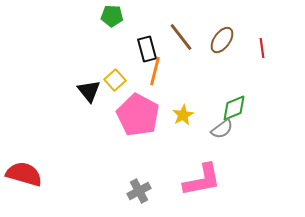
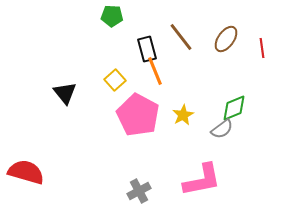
brown ellipse: moved 4 px right, 1 px up
orange line: rotated 36 degrees counterclockwise
black triangle: moved 24 px left, 2 px down
red semicircle: moved 2 px right, 2 px up
